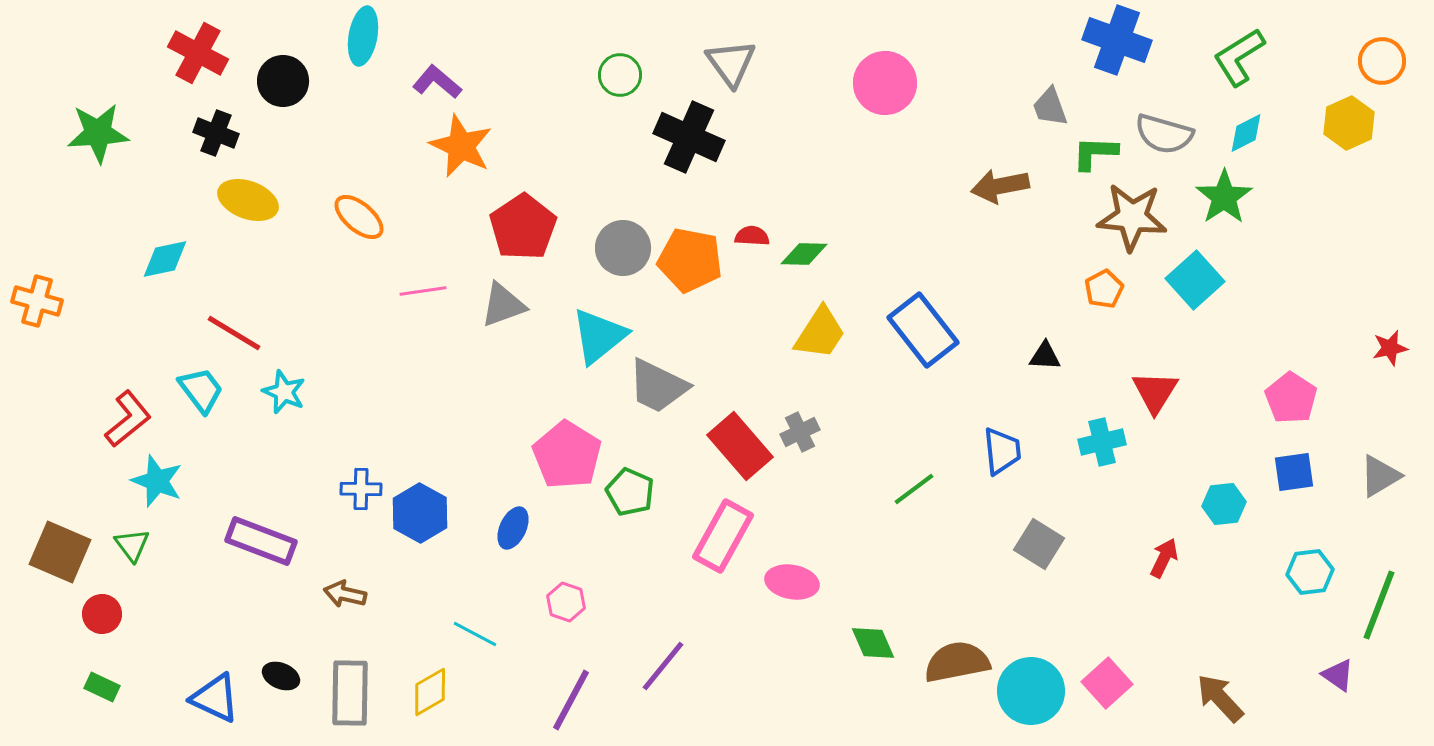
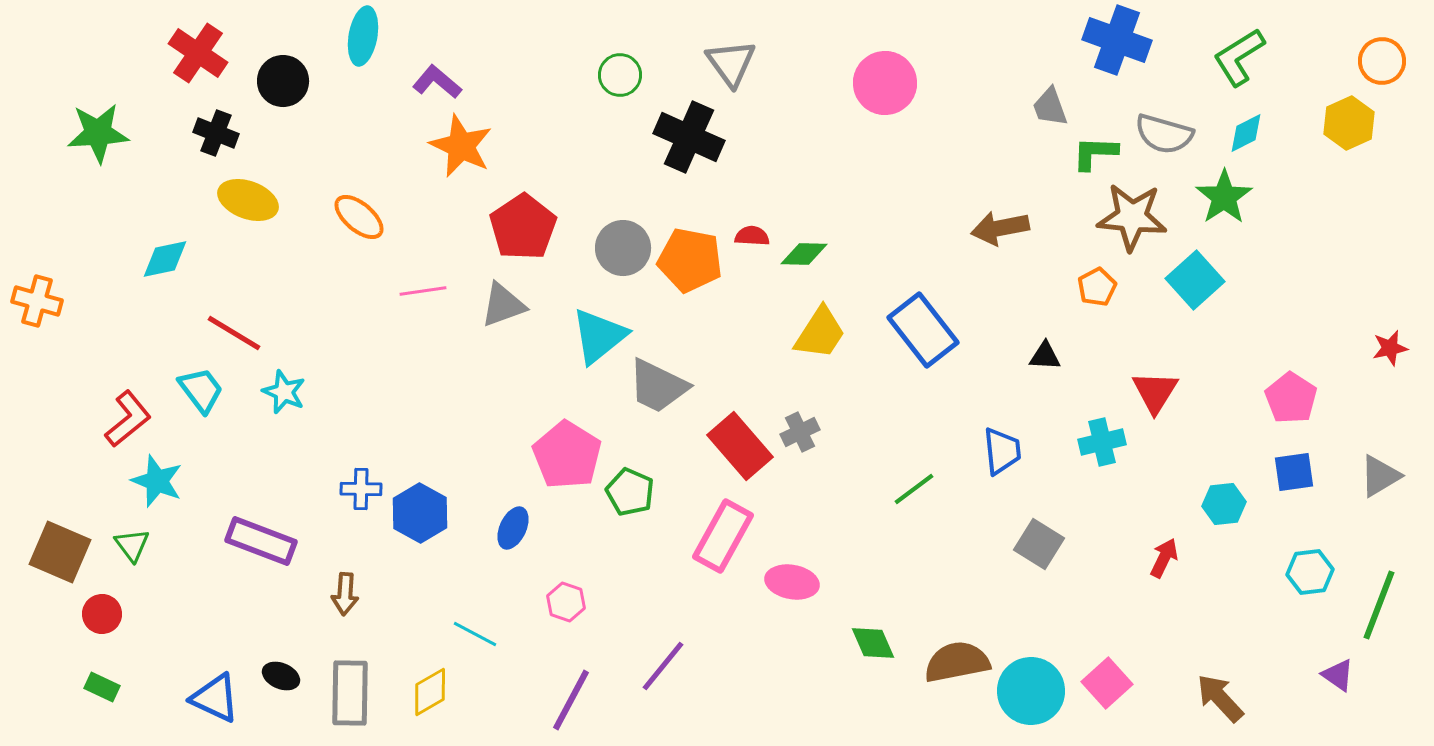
red cross at (198, 53): rotated 6 degrees clockwise
brown arrow at (1000, 186): moved 42 px down
orange pentagon at (1104, 289): moved 7 px left, 2 px up
brown arrow at (345, 594): rotated 99 degrees counterclockwise
